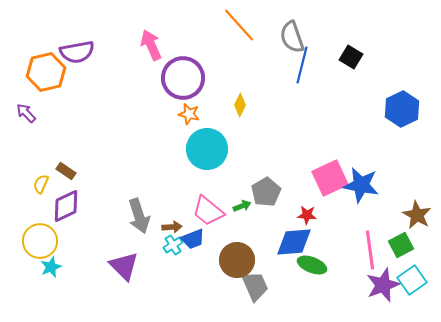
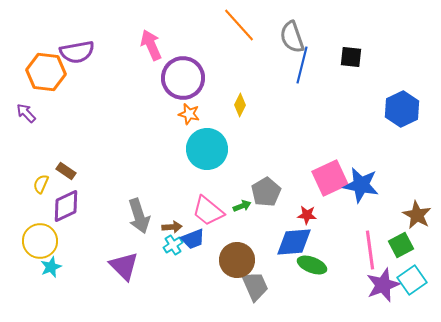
black square: rotated 25 degrees counterclockwise
orange hexagon: rotated 21 degrees clockwise
